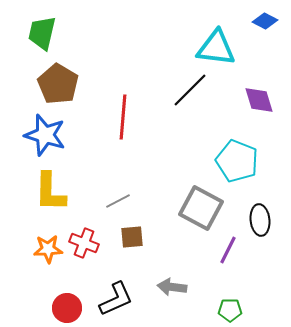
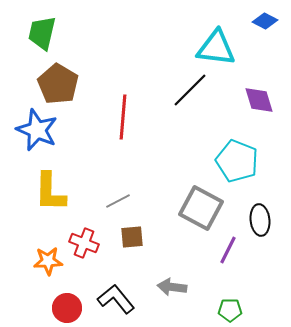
blue star: moved 8 px left, 5 px up; rotated 6 degrees clockwise
orange star: moved 12 px down
black L-shape: rotated 105 degrees counterclockwise
